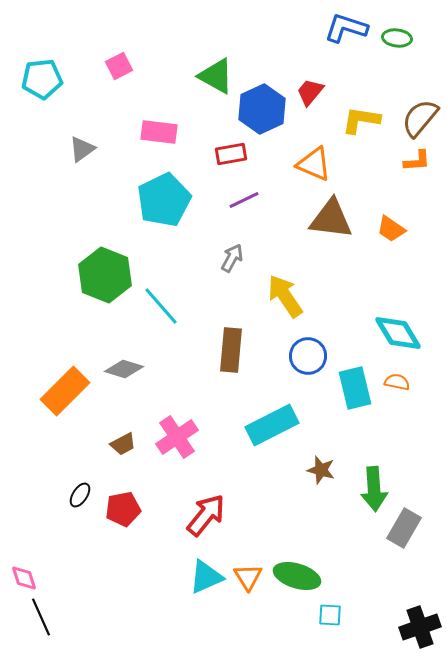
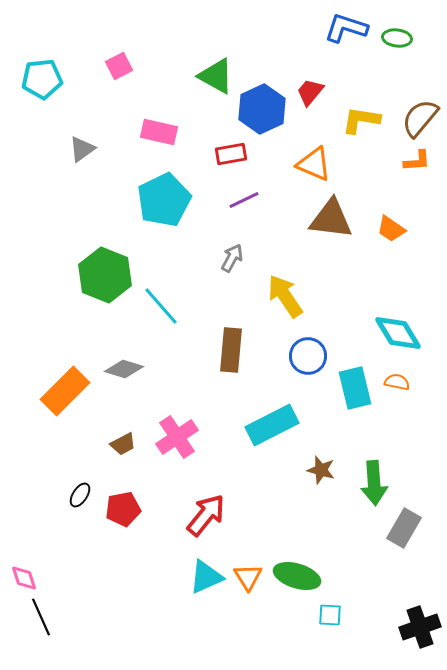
pink rectangle at (159, 132): rotated 6 degrees clockwise
green arrow at (374, 489): moved 6 px up
